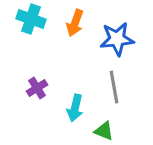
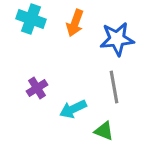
cyan arrow: moved 2 px left, 1 px down; rotated 52 degrees clockwise
